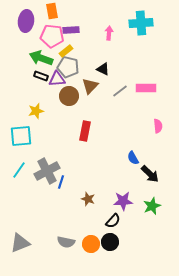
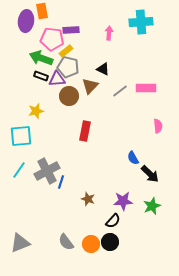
orange rectangle: moved 10 px left
cyan cross: moved 1 px up
pink pentagon: moved 3 px down
gray semicircle: rotated 42 degrees clockwise
